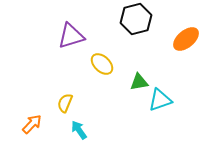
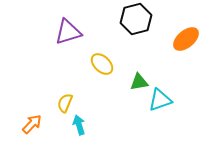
purple triangle: moved 3 px left, 4 px up
cyan arrow: moved 5 px up; rotated 18 degrees clockwise
